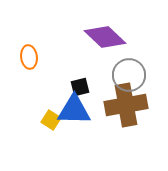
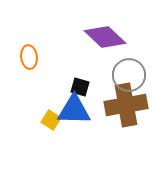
black square: rotated 30 degrees clockwise
